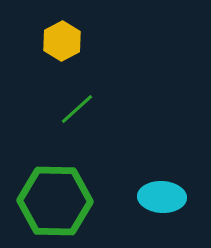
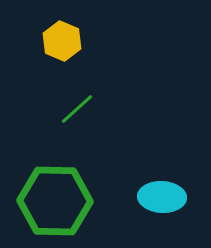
yellow hexagon: rotated 9 degrees counterclockwise
